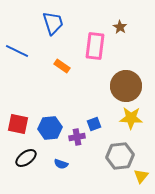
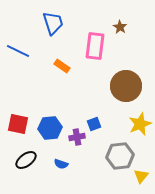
blue line: moved 1 px right
yellow star: moved 9 px right, 6 px down; rotated 25 degrees counterclockwise
black ellipse: moved 2 px down
